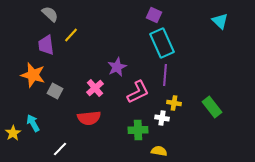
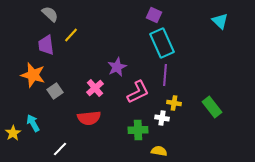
gray square: rotated 28 degrees clockwise
